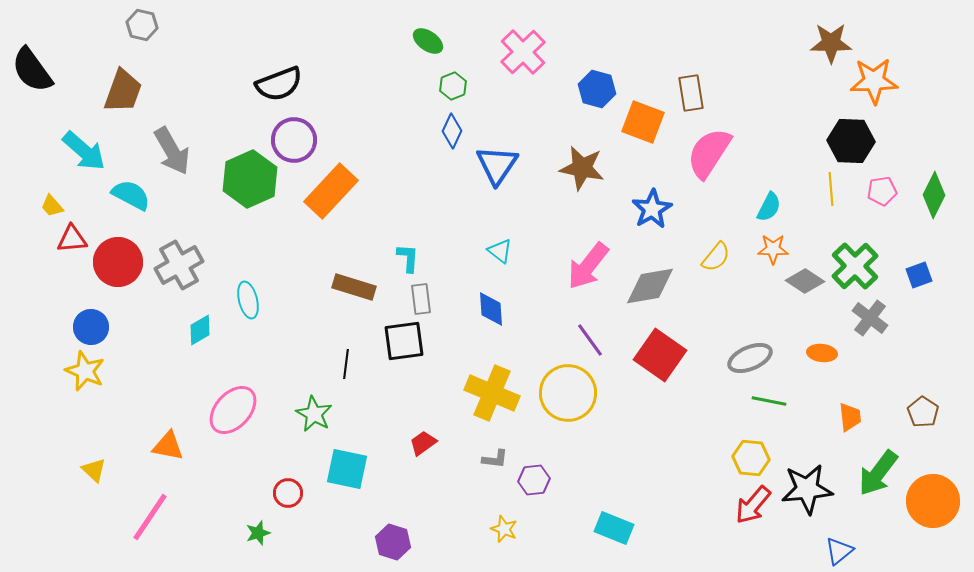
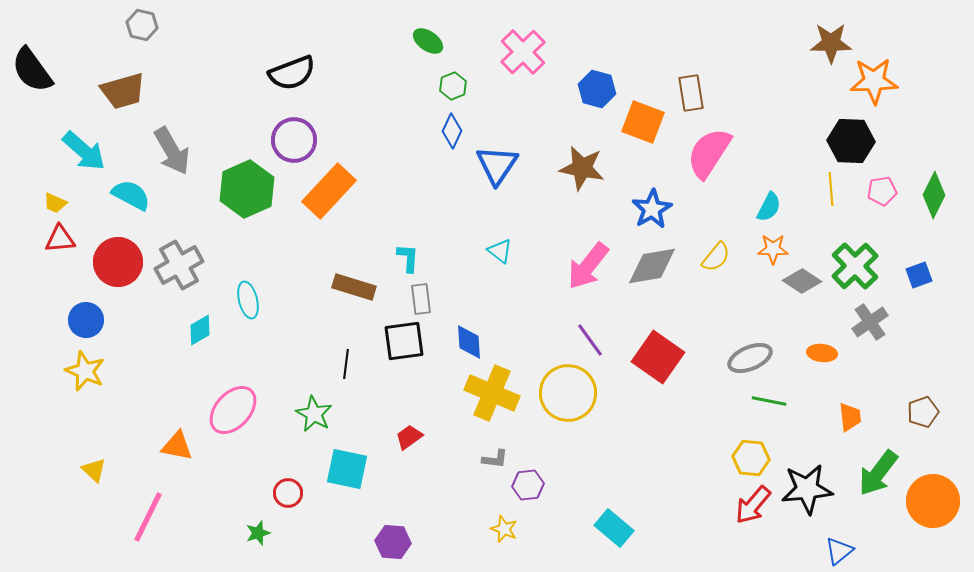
black semicircle at (279, 84): moved 13 px right, 11 px up
brown trapezoid at (123, 91): rotated 54 degrees clockwise
green hexagon at (250, 179): moved 3 px left, 10 px down
orange rectangle at (331, 191): moved 2 px left
yellow trapezoid at (52, 206): moved 3 px right, 3 px up; rotated 25 degrees counterclockwise
red triangle at (72, 239): moved 12 px left
gray diamond at (805, 281): moved 3 px left
gray diamond at (650, 286): moved 2 px right, 20 px up
blue diamond at (491, 309): moved 22 px left, 33 px down
gray cross at (870, 318): moved 4 px down; rotated 18 degrees clockwise
blue circle at (91, 327): moved 5 px left, 7 px up
red square at (660, 355): moved 2 px left, 2 px down
brown pentagon at (923, 412): rotated 20 degrees clockwise
red trapezoid at (423, 443): moved 14 px left, 6 px up
orange triangle at (168, 446): moved 9 px right
purple hexagon at (534, 480): moved 6 px left, 5 px down
pink line at (150, 517): moved 2 px left; rotated 8 degrees counterclockwise
cyan rectangle at (614, 528): rotated 18 degrees clockwise
purple hexagon at (393, 542): rotated 12 degrees counterclockwise
